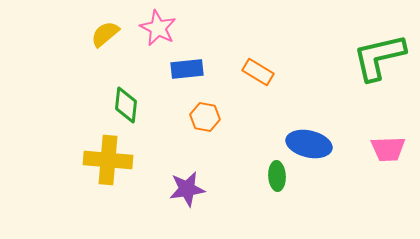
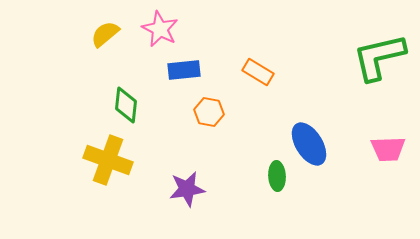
pink star: moved 2 px right, 1 px down
blue rectangle: moved 3 px left, 1 px down
orange hexagon: moved 4 px right, 5 px up
blue ellipse: rotated 45 degrees clockwise
yellow cross: rotated 15 degrees clockwise
